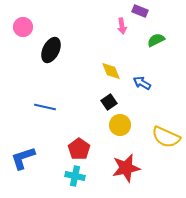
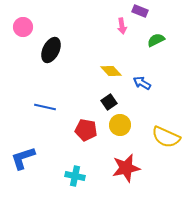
yellow diamond: rotated 20 degrees counterclockwise
red pentagon: moved 7 px right, 19 px up; rotated 25 degrees counterclockwise
